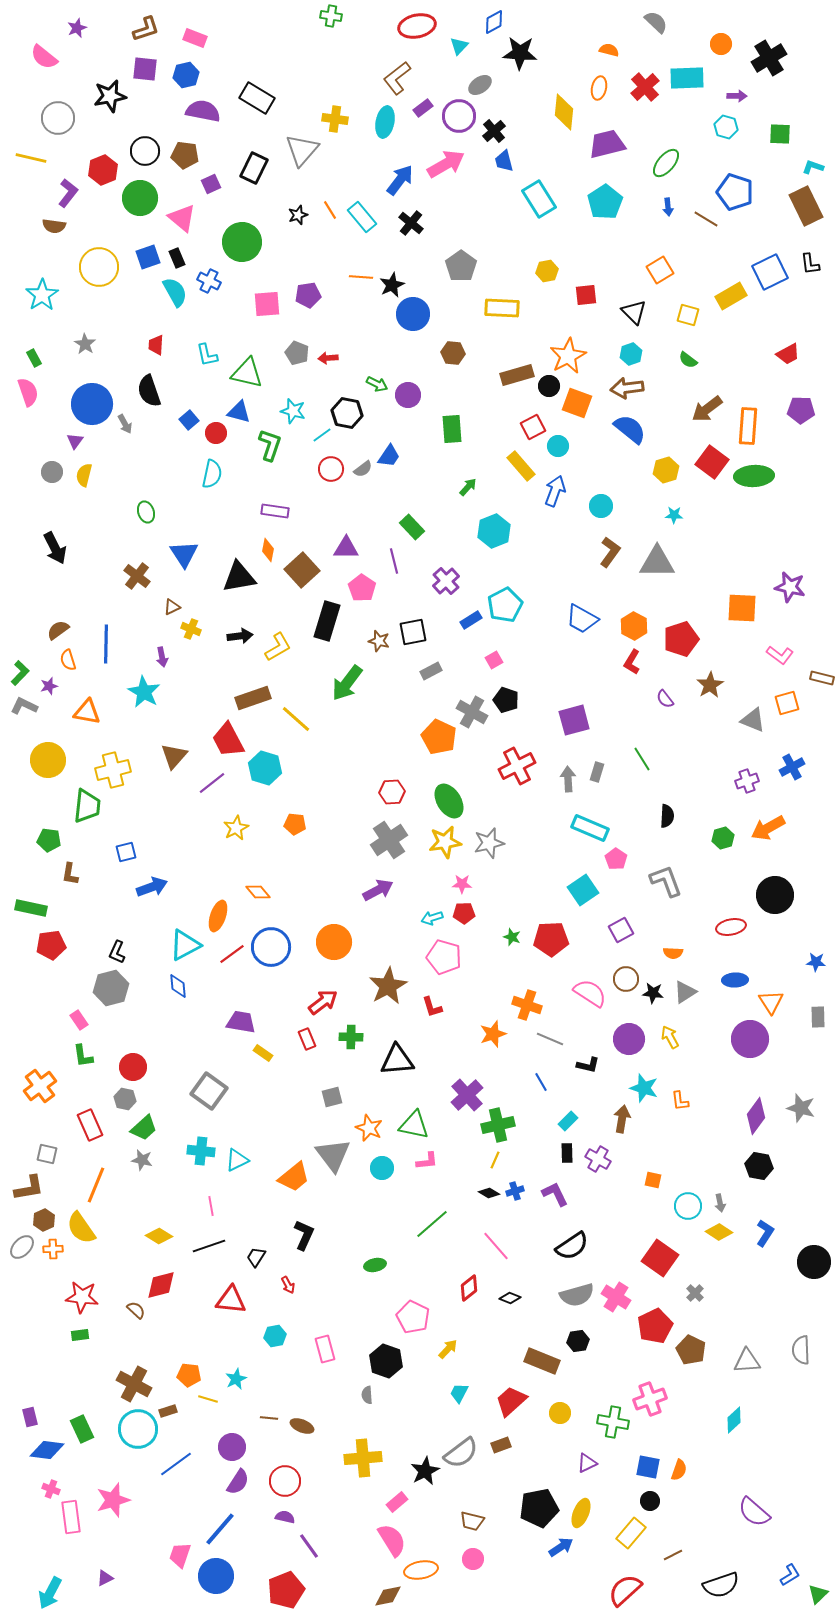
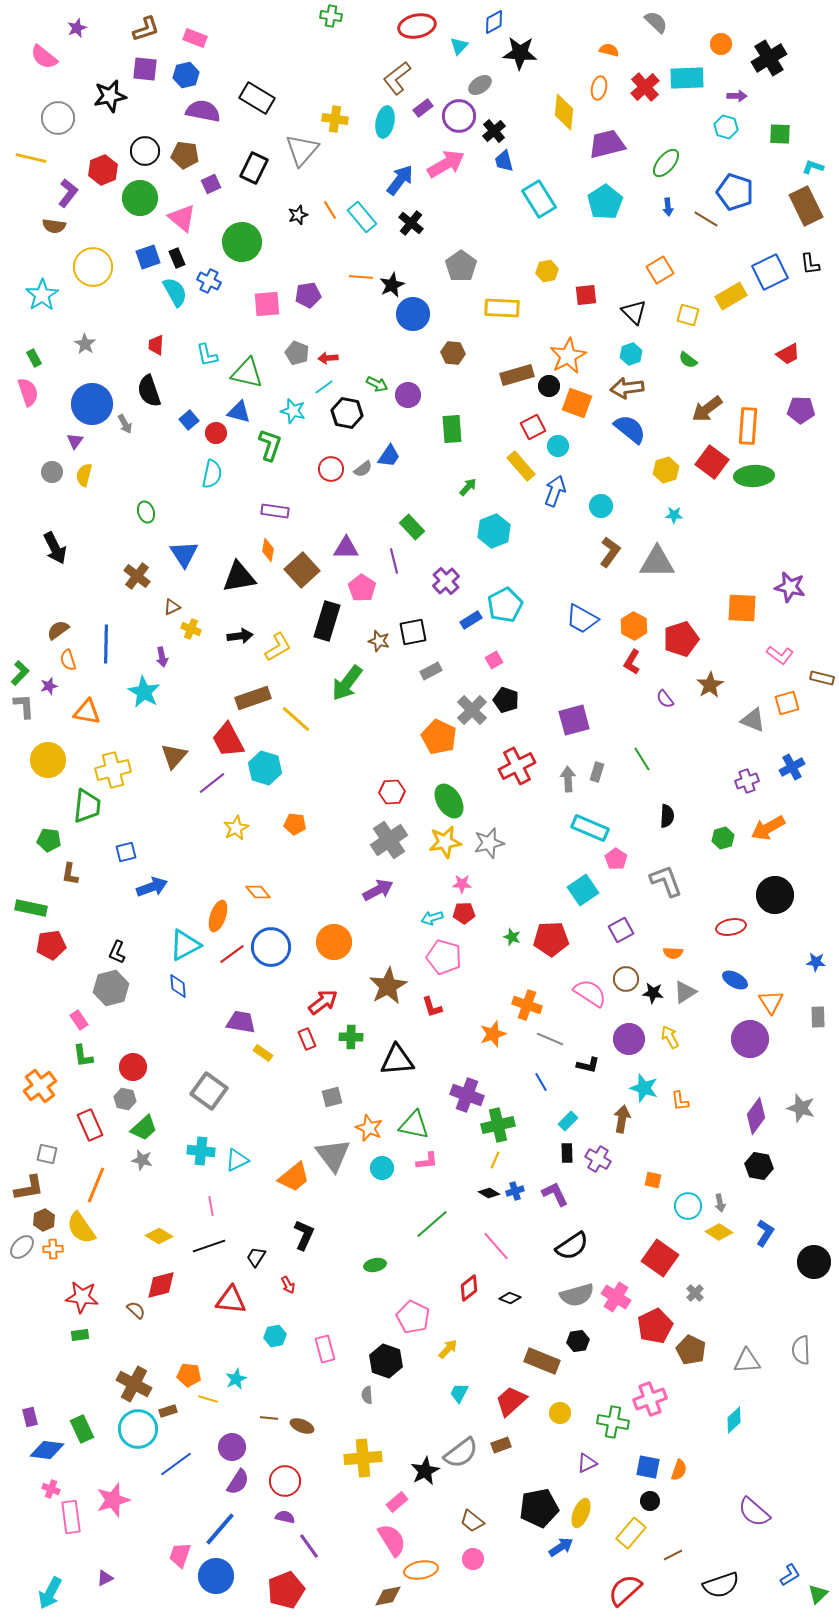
yellow circle at (99, 267): moved 6 px left
cyan line at (322, 435): moved 2 px right, 48 px up
gray L-shape at (24, 706): rotated 60 degrees clockwise
gray cross at (472, 712): moved 2 px up; rotated 16 degrees clockwise
blue ellipse at (735, 980): rotated 30 degrees clockwise
purple cross at (467, 1095): rotated 28 degrees counterclockwise
brown trapezoid at (472, 1521): rotated 25 degrees clockwise
